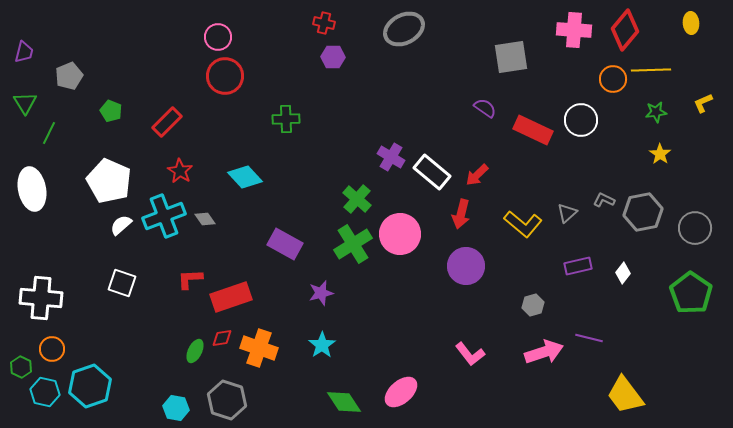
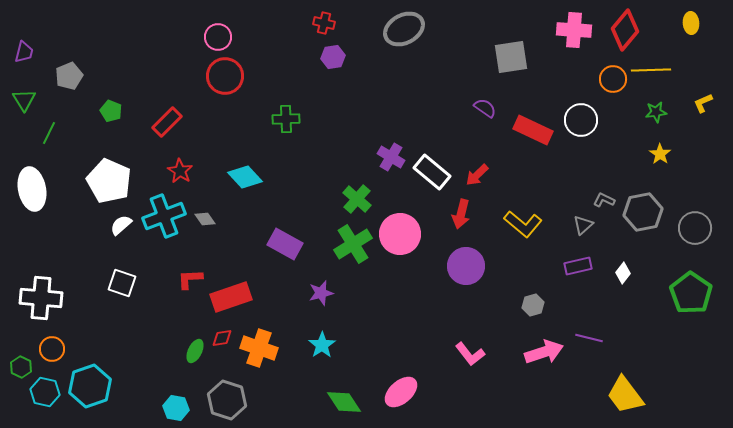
purple hexagon at (333, 57): rotated 10 degrees counterclockwise
green triangle at (25, 103): moved 1 px left, 3 px up
gray triangle at (567, 213): moved 16 px right, 12 px down
